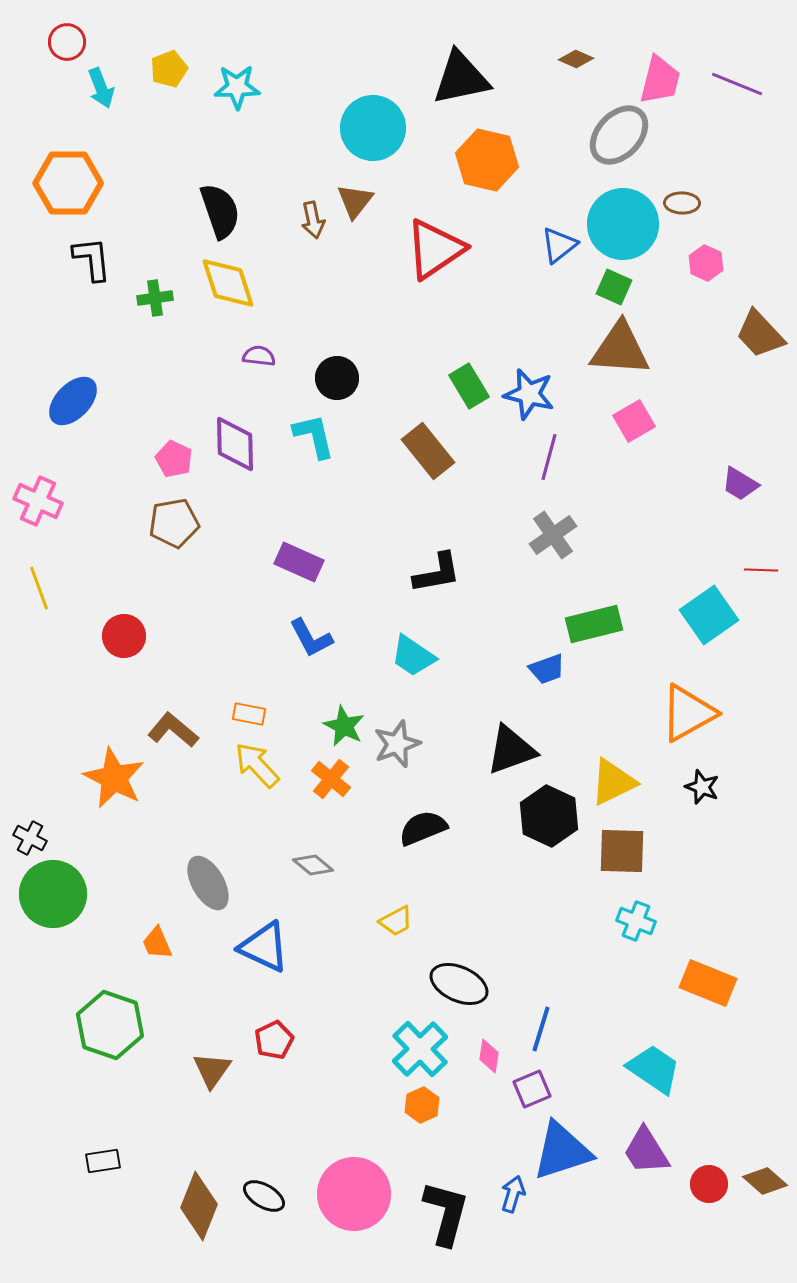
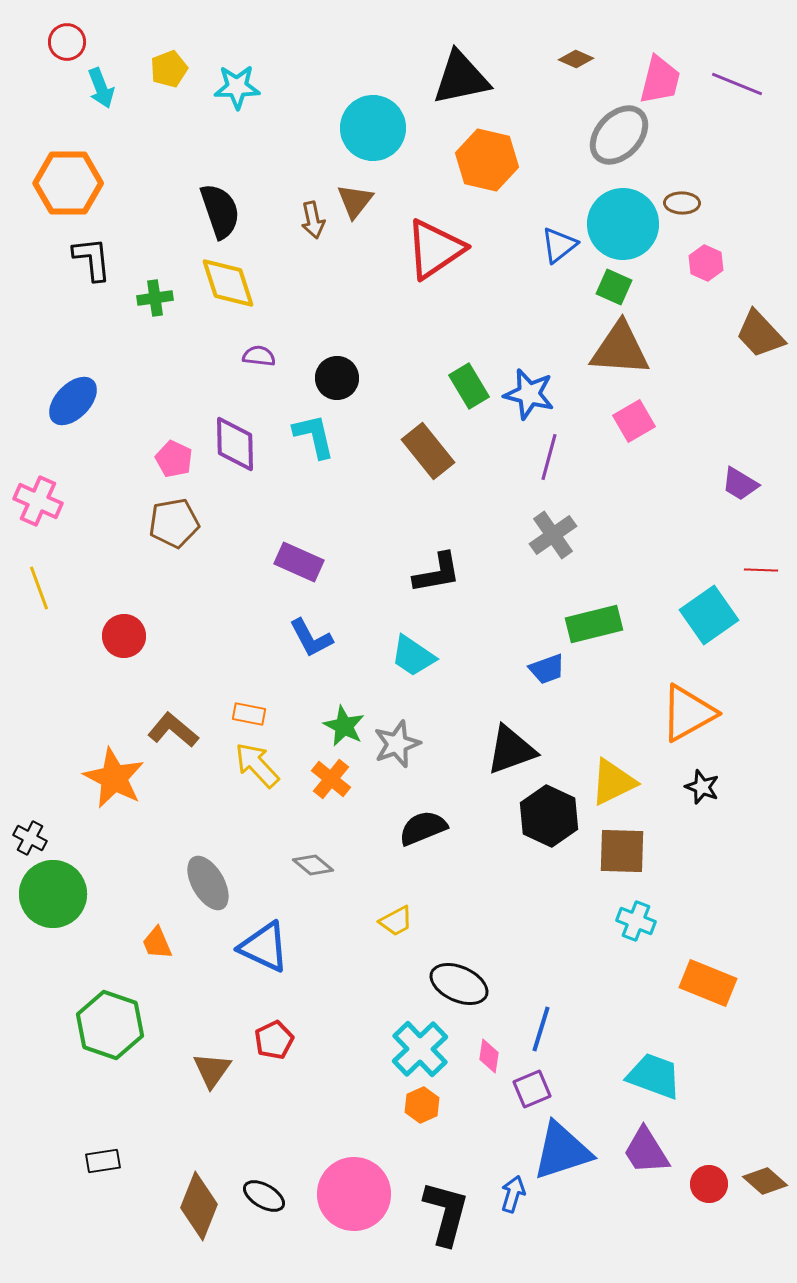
cyan trapezoid at (654, 1069): moved 7 px down; rotated 14 degrees counterclockwise
